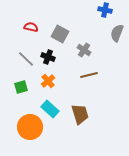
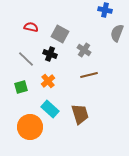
black cross: moved 2 px right, 3 px up
